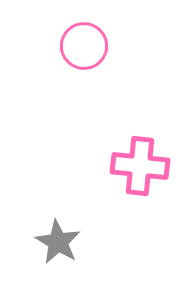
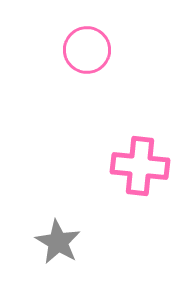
pink circle: moved 3 px right, 4 px down
